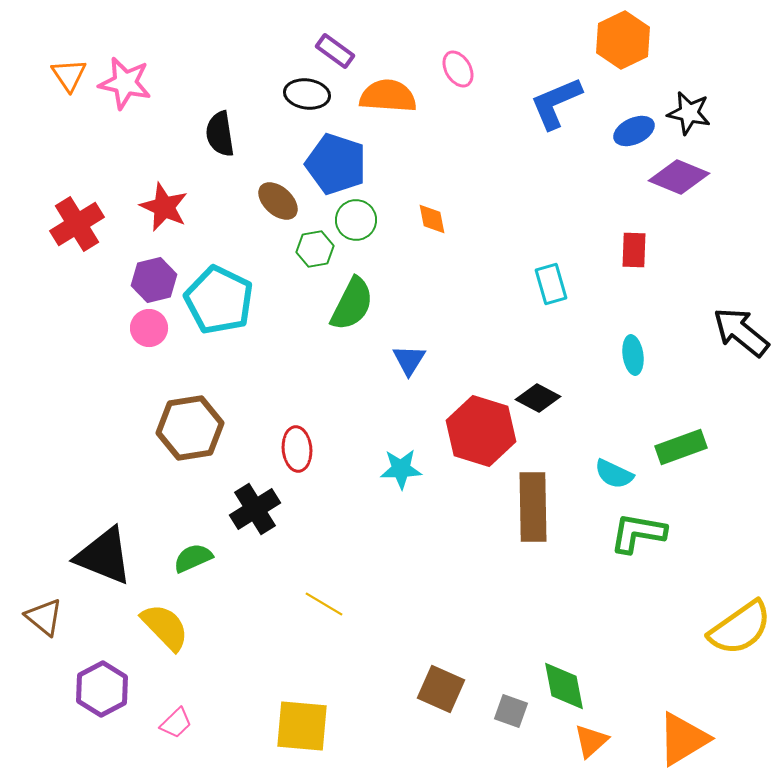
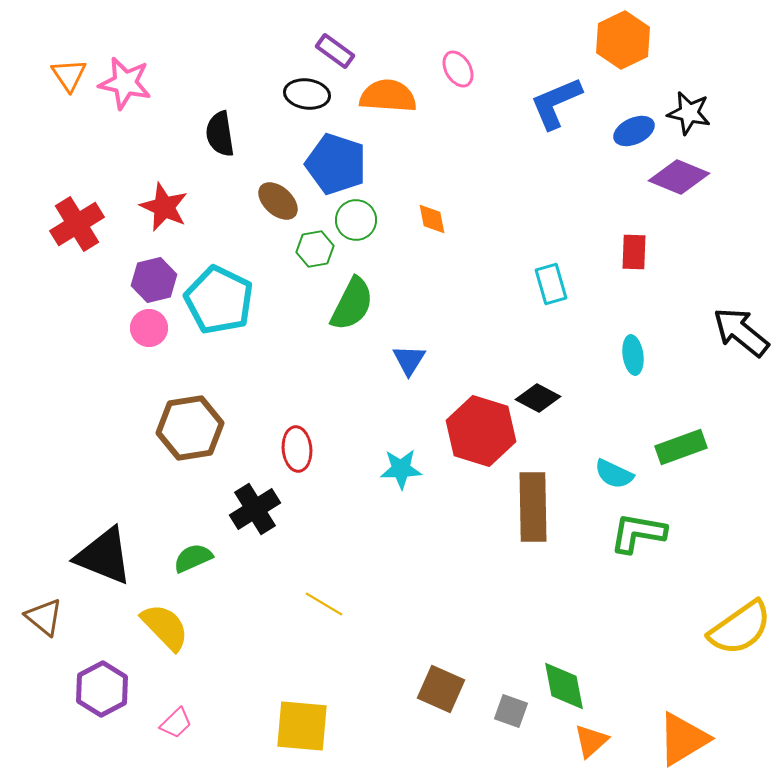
red rectangle at (634, 250): moved 2 px down
